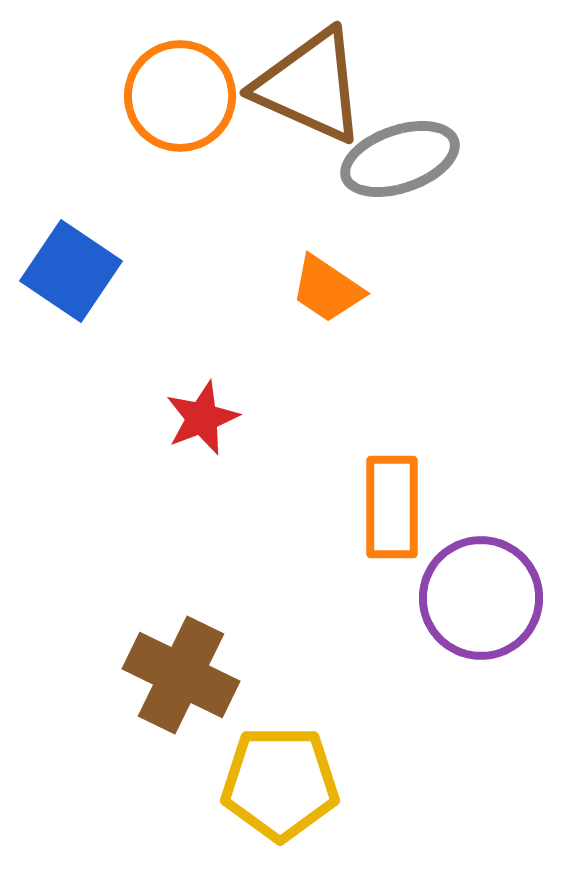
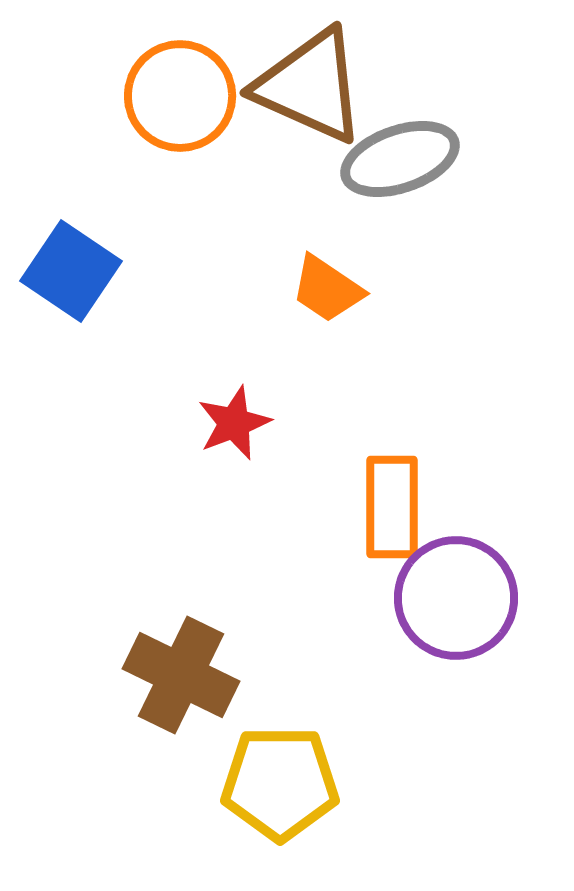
red star: moved 32 px right, 5 px down
purple circle: moved 25 px left
